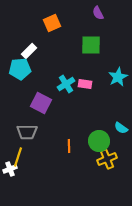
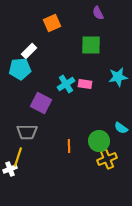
cyan star: rotated 18 degrees clockwise
